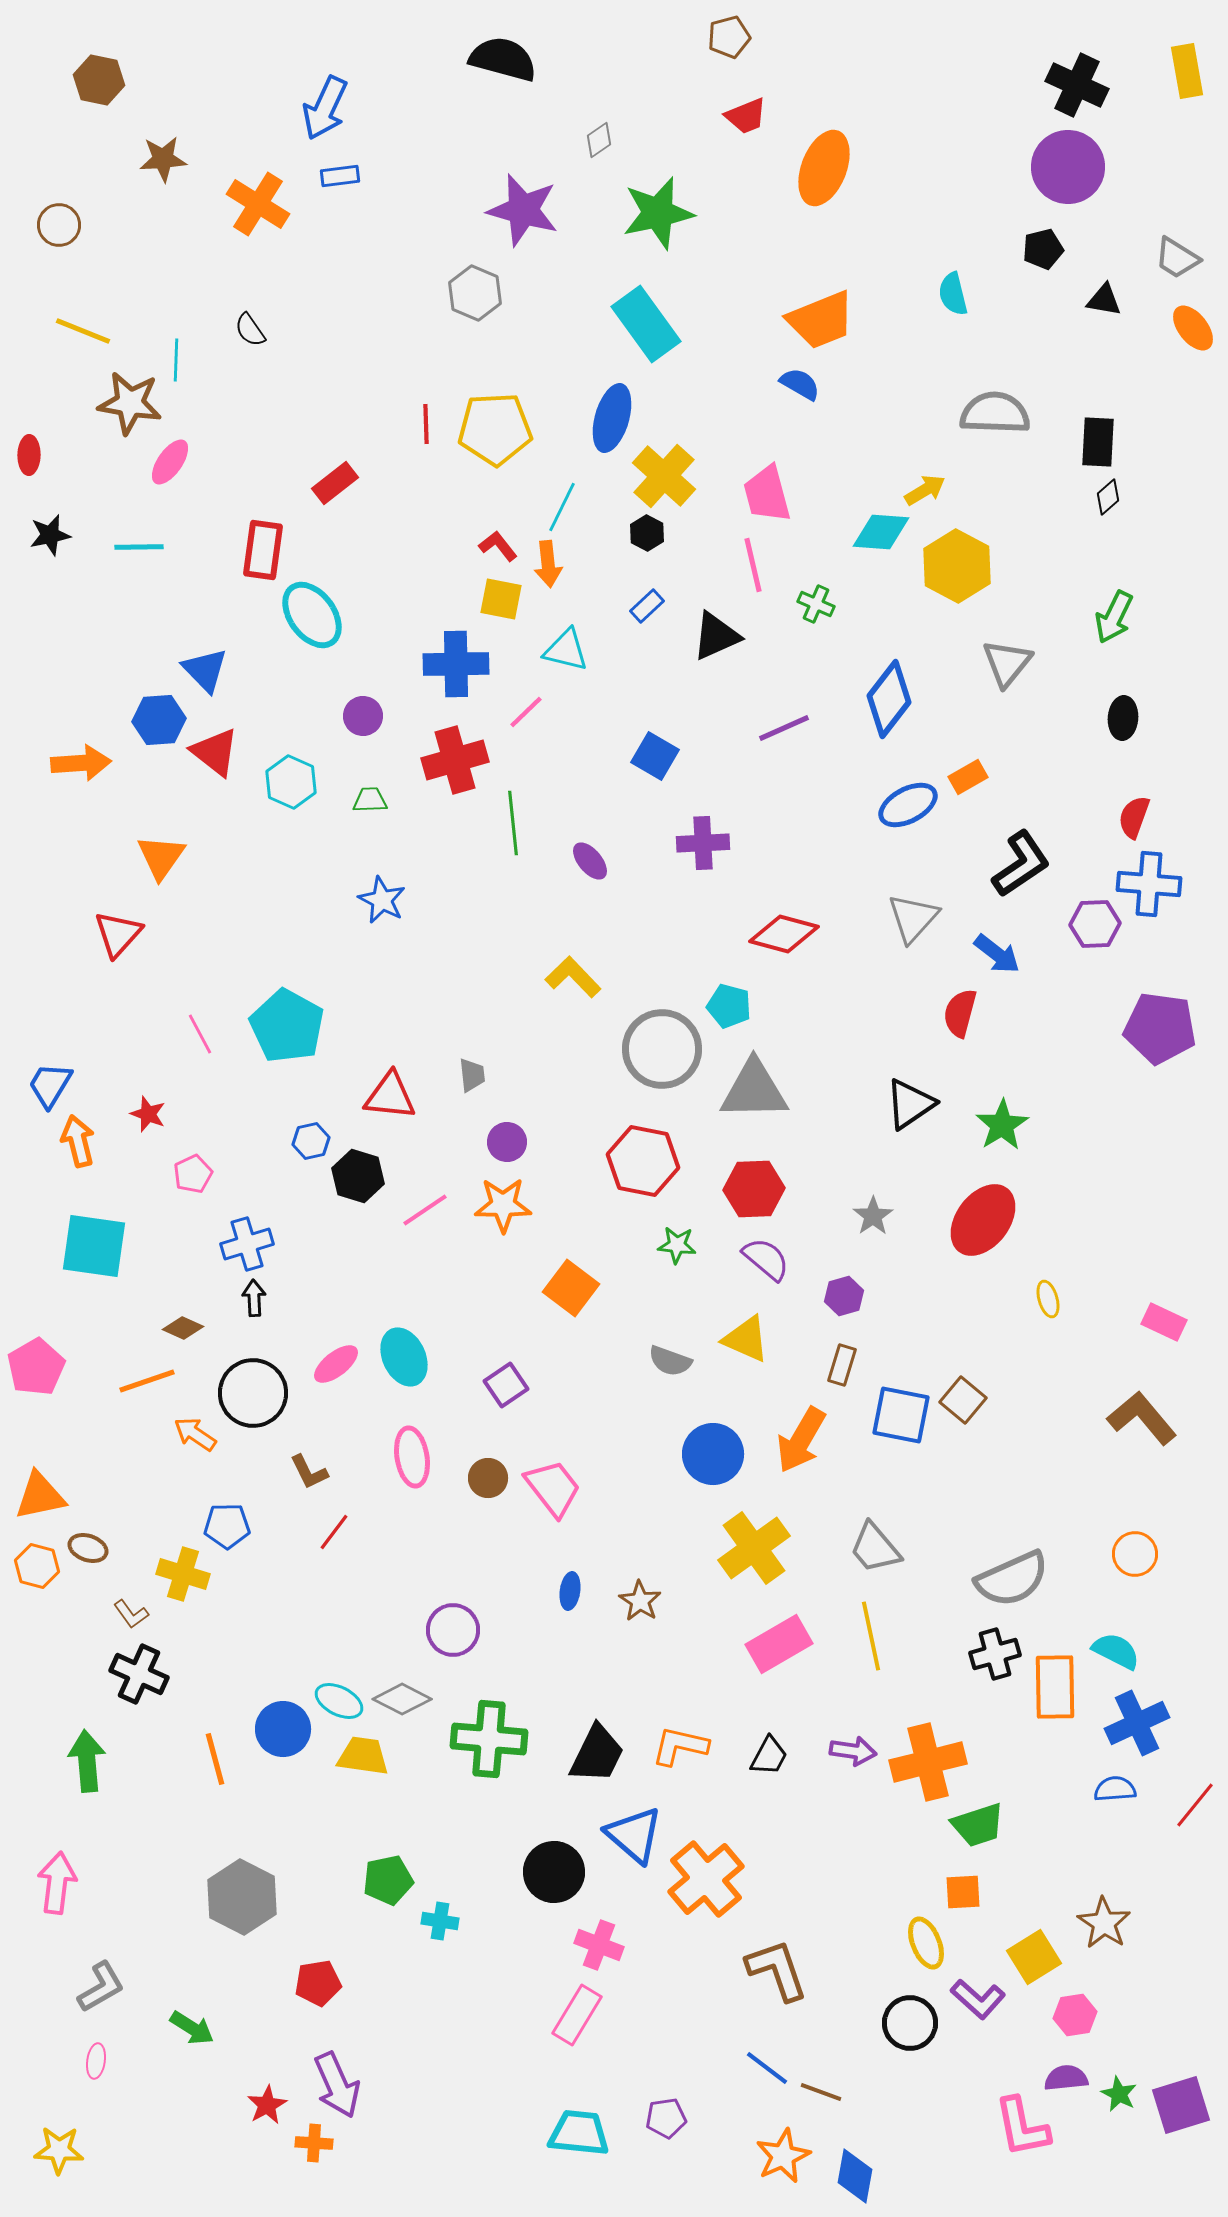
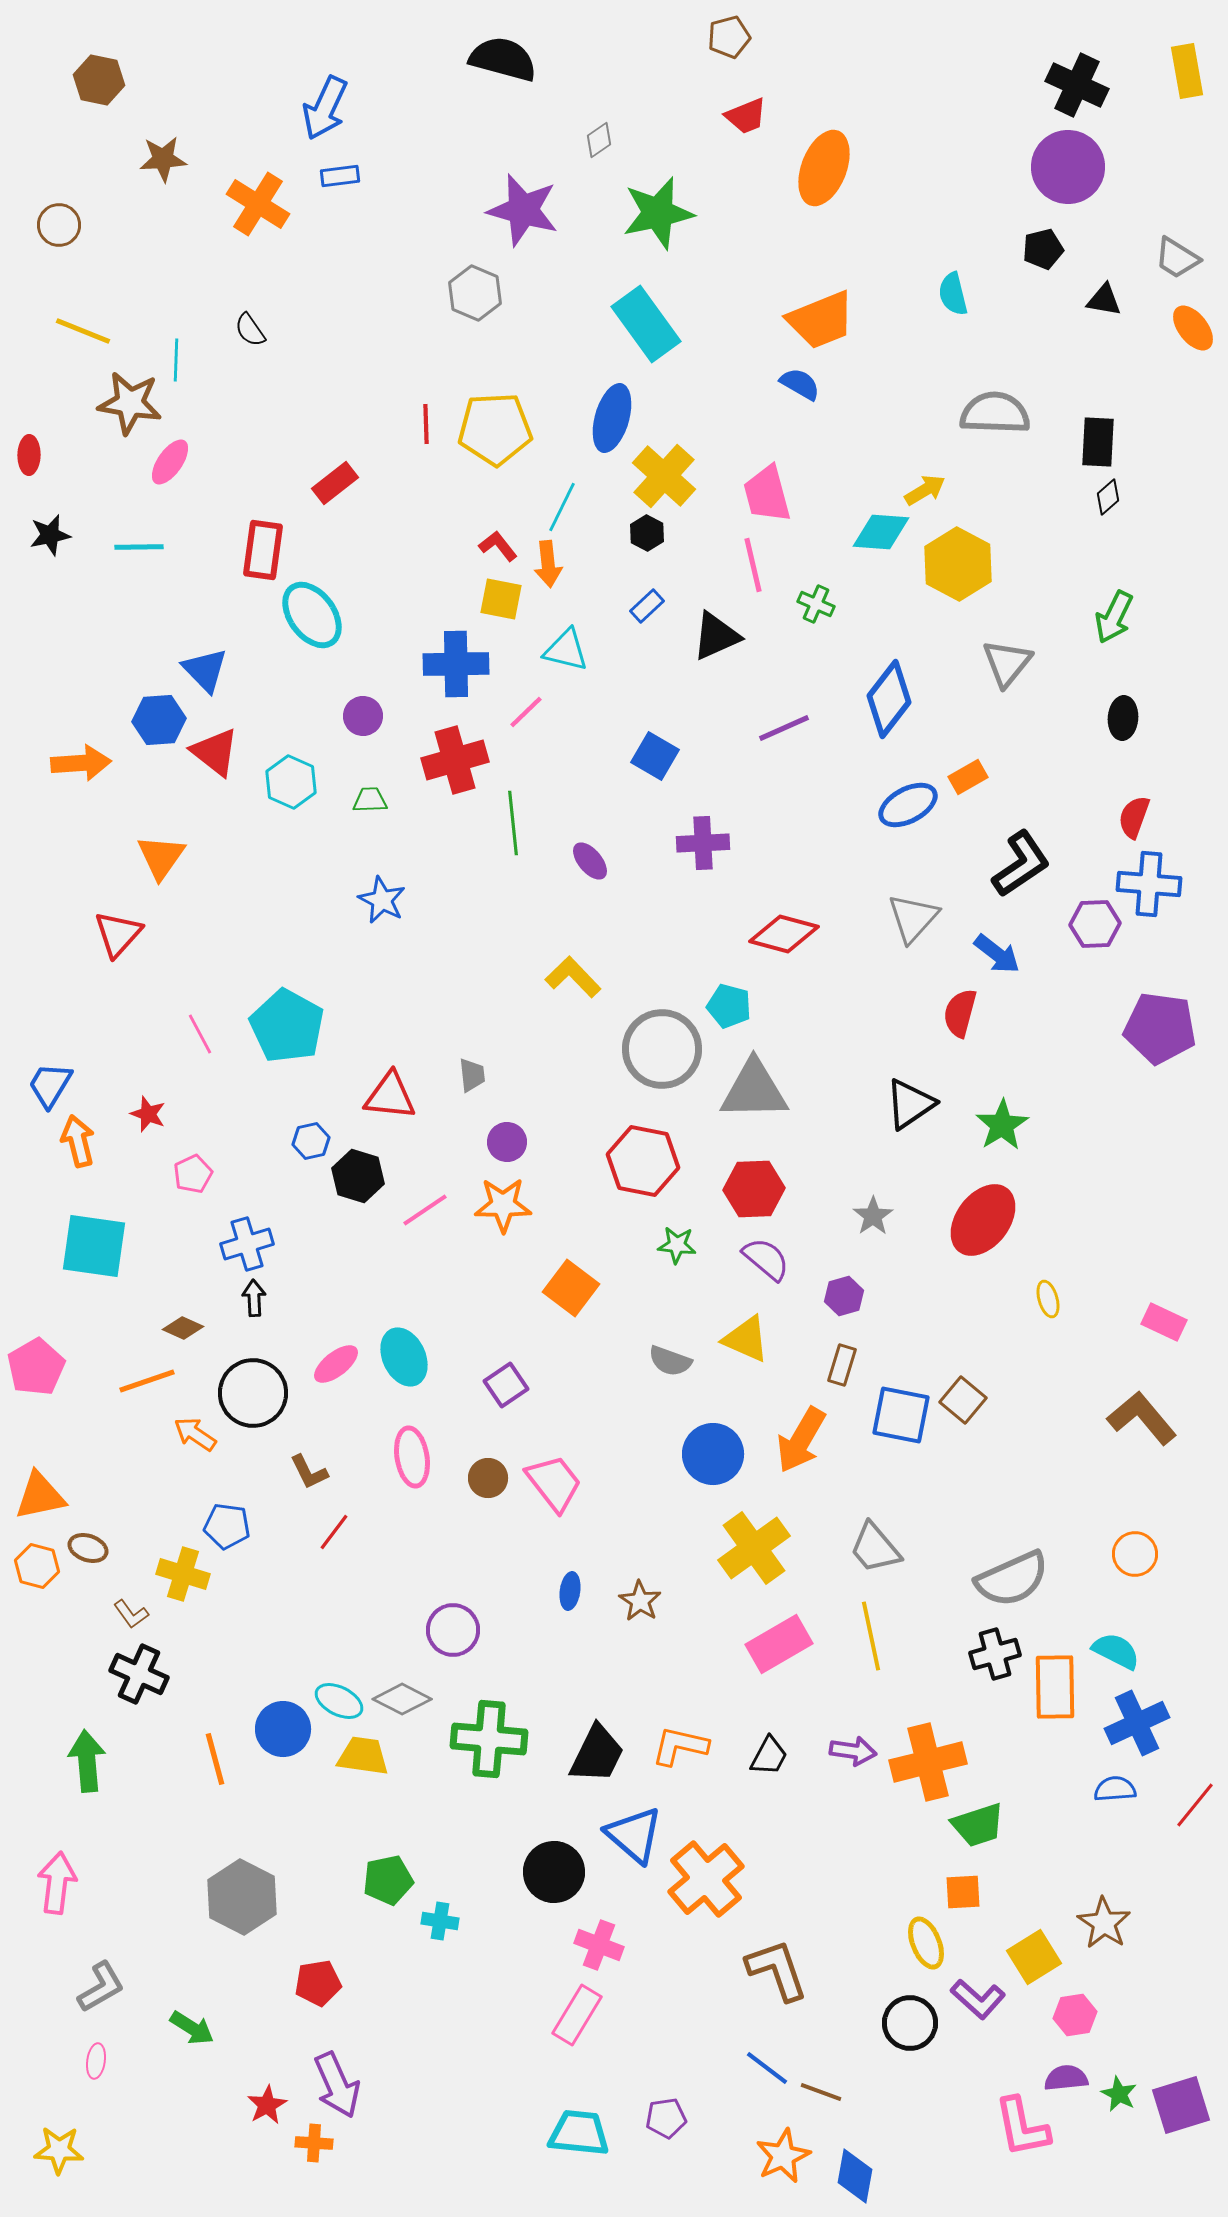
yellow hexagon at (957, 566): moved 1 px right, 2 px up
pink trapezoid at (553, 1488): moved 1 px right, 5 px up
blue pentagon at (227, 1526): rotated 9 degrees clockwise
